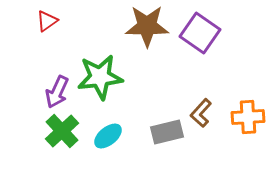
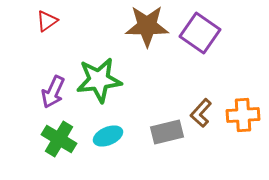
green star: moved 1 px left, 3 px down
purple arrow: moved 4 px left
orange cross: moved 5 px left, 2 px up
green cross: moved 3 px left, 8 px down; rotated 16 degrees counterclockwise
cyan ellipse: rotated 16 degrees clockwise
